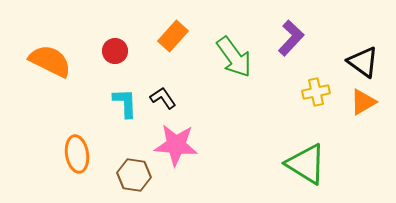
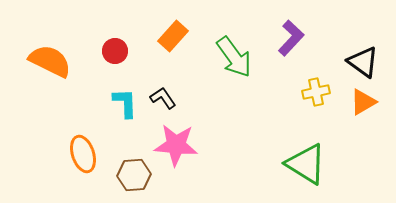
orange ellipse: moved 6 px right; rotated 9 degrees counterclockwise
brown hexagon: rotated 12 degrees counterclockwise
